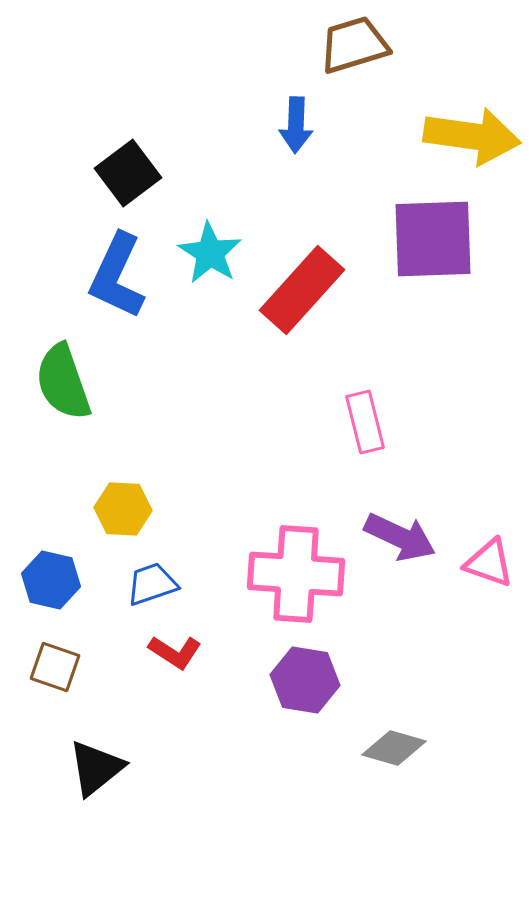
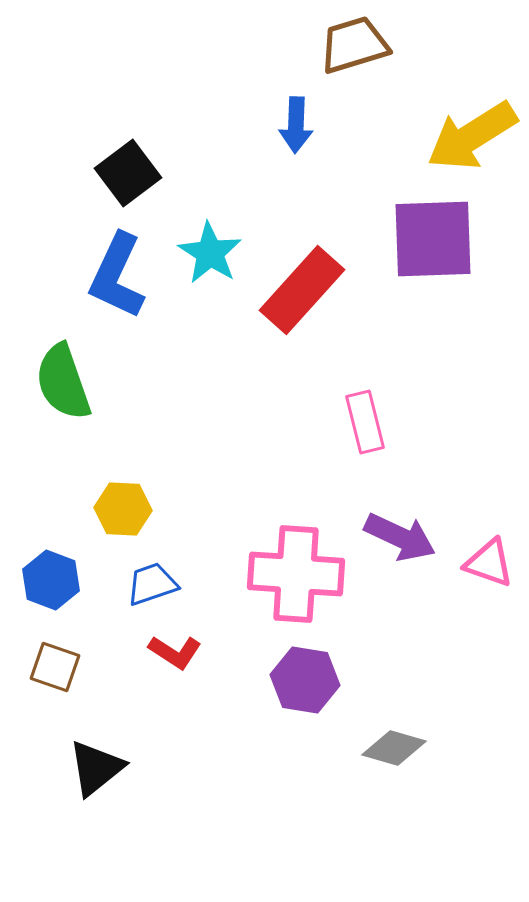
yellow arrow: rotated 140 degrees clockwise
blue hexagon: rotated 8 degrees clockwise
